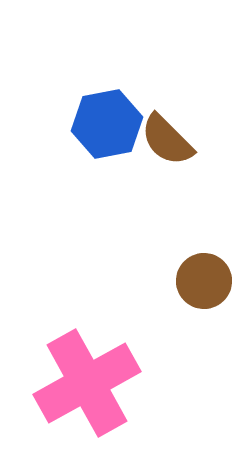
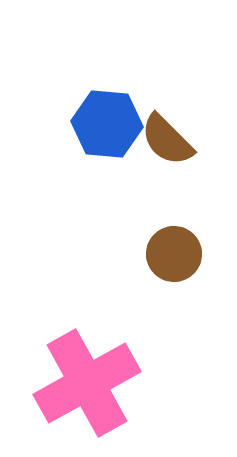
blue hexagon: rotated 16 degrees clockwise
brown circle: moved 30 px left, 27 px up
